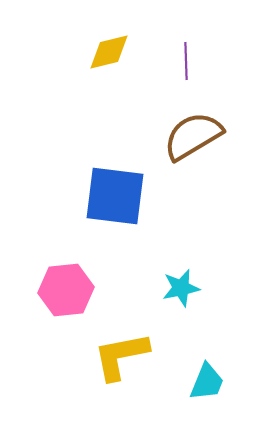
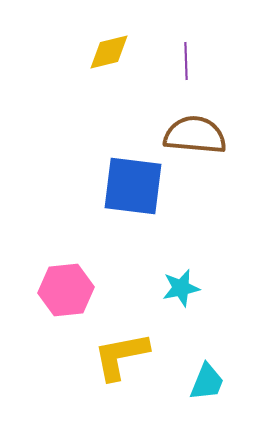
brown semicircle: moved 2 px right, 1 px up; rotated 36 degrees clockwise
blue square: moved 18 px right, 10 px up
